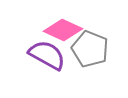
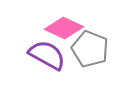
pink diamond: moved 1 px right, 2 px up
